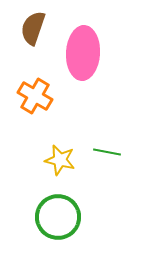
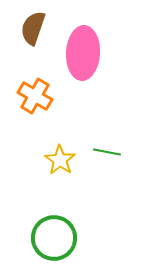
yellow star: rotated 20 degrees clockwise
green circle: moved 4 px left, 21 px down
